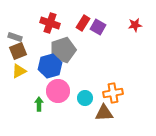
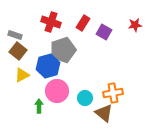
red cross: moved 1 px right, 1 px up
purple square: moved 6 px right, 5 px down
gray rectangle: moved 2 px up
brown square: rotated 30 degrees counterclockwise
blue hexagon: moved 2 px left
yellow triangle: moved 3 px right, 4 px down
pink circle: moved 1 px left
green arrow: moved 2 px down
brown triangle: rotated 42 degrees clockwise
